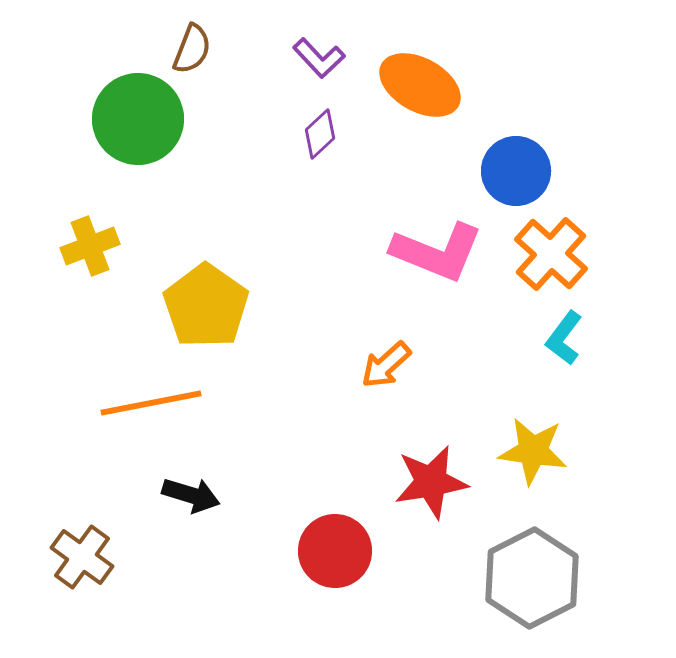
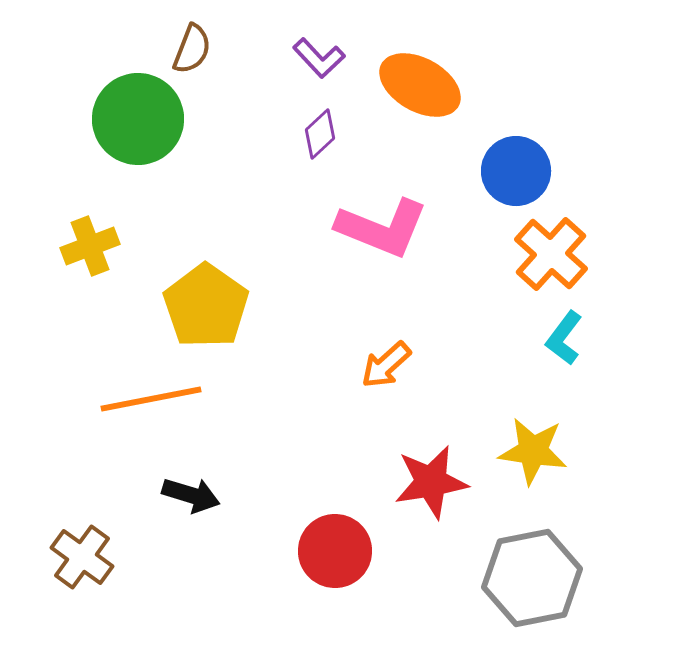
pink L-shape: moved 55 px left, 24 px up
orange line: moved 4 px up
gray hexagon: rotated 16 degrees clockwise
